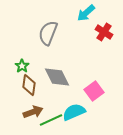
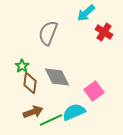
brown diamond: moved 1 px right, 2 px up
